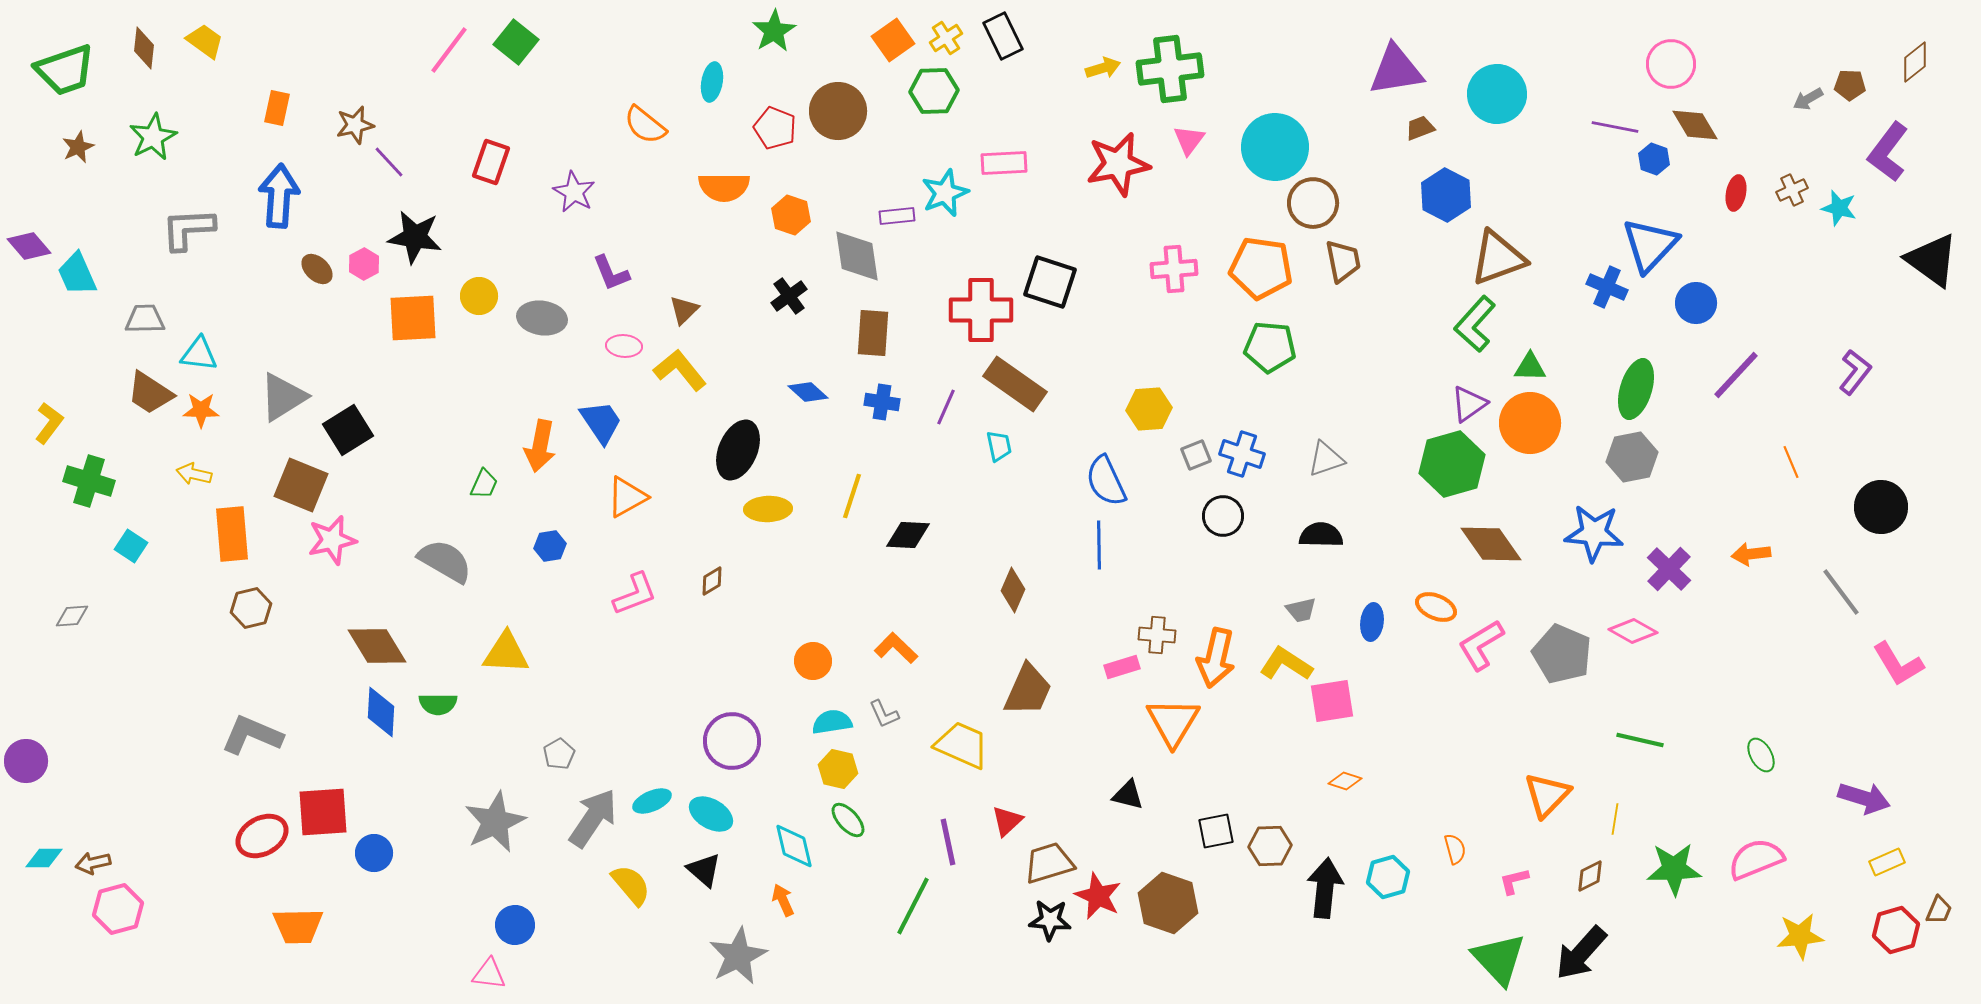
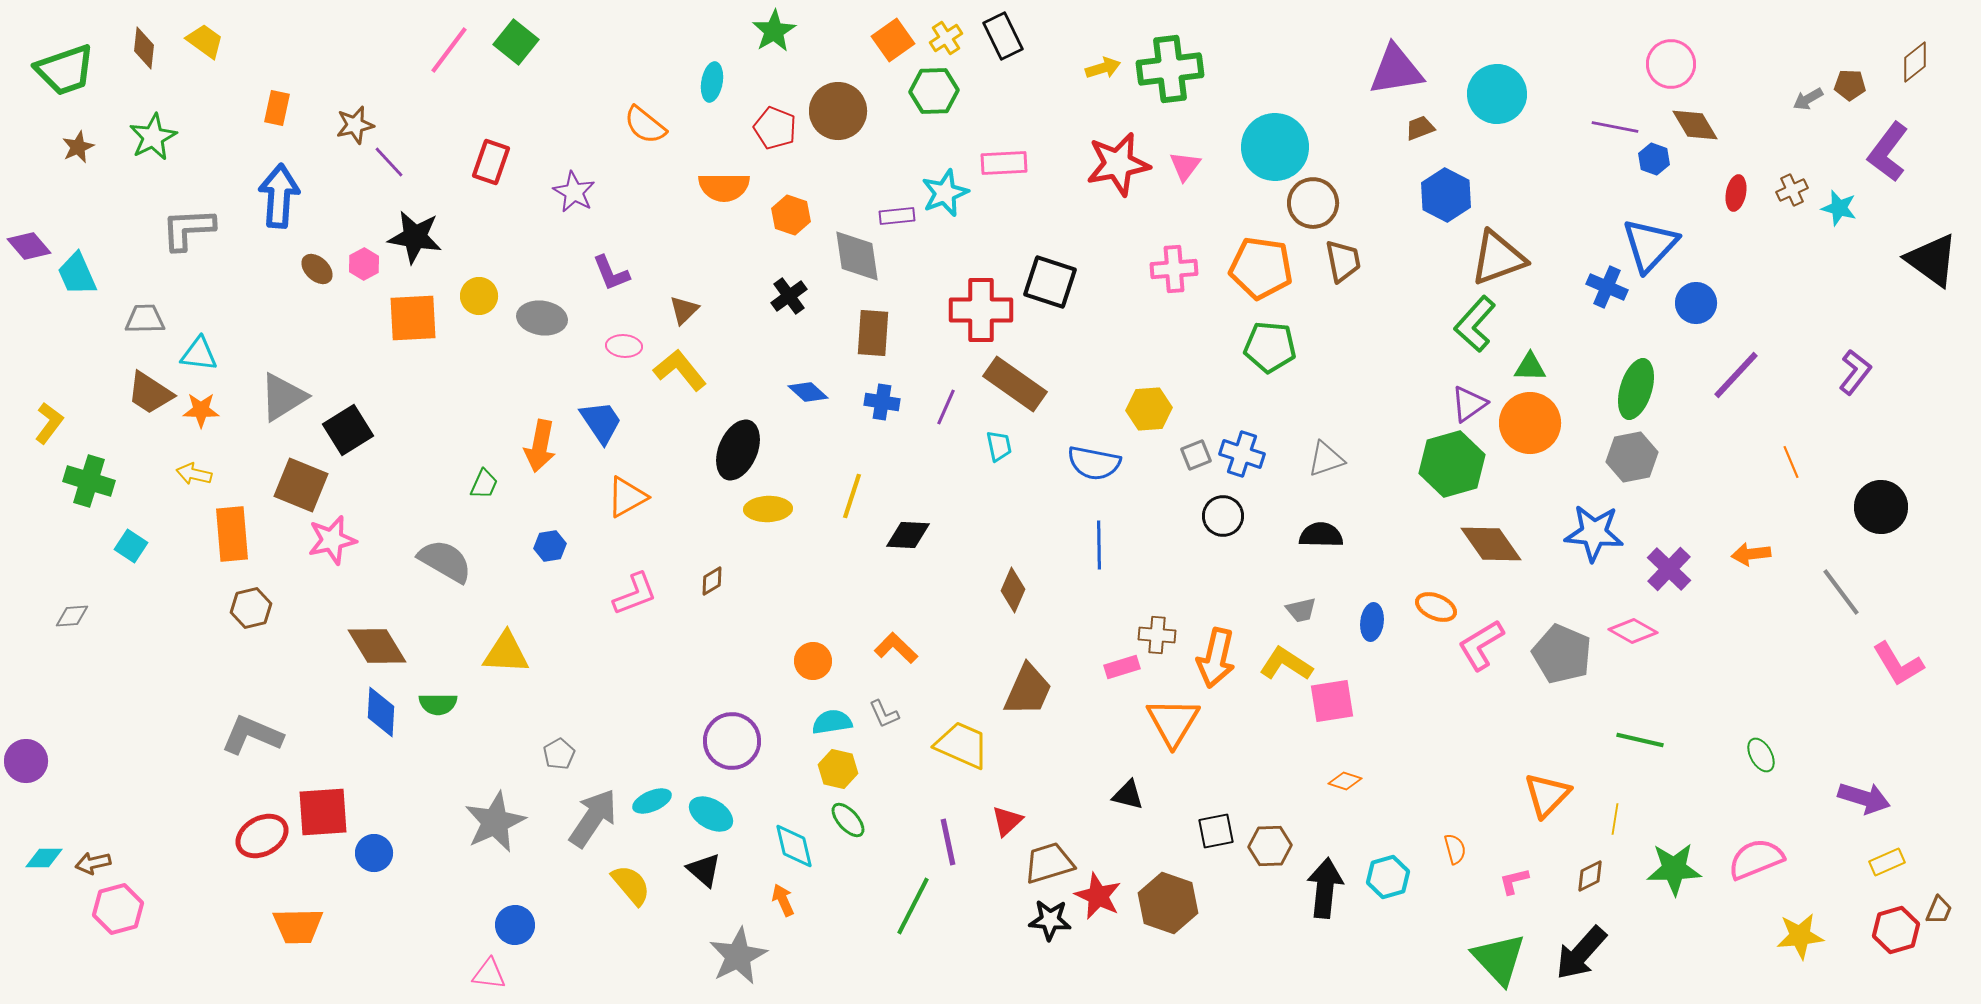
pink triangle at (1189, 140): moved 4 px left, 26 px down
blue semicircle at (1106, 481): moved 12 px left, 18 px up; rotated 54 degrees counterclockwise
